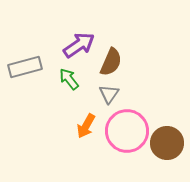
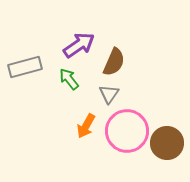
brown semicircle: moved 3 px right
